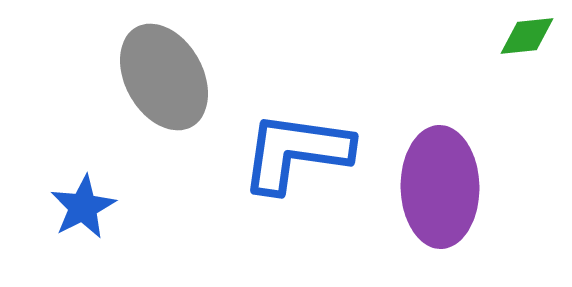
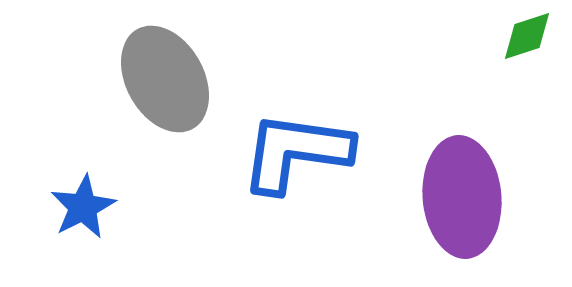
green diamond: rotated 12 degrees counterclockwise
gray ellipse: moved 1 px right, 2 px down
purple ellipse: moved 22 px right, 10 px down; rotated 4 degrees counterclockwise
